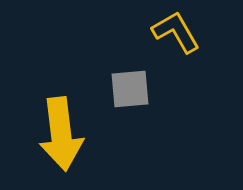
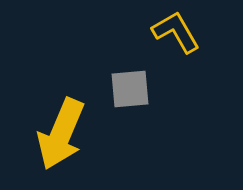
yellow arrow: rotated 30 degrees clockwise
